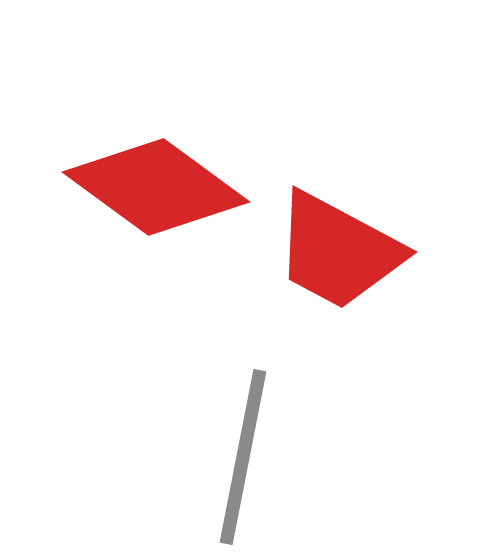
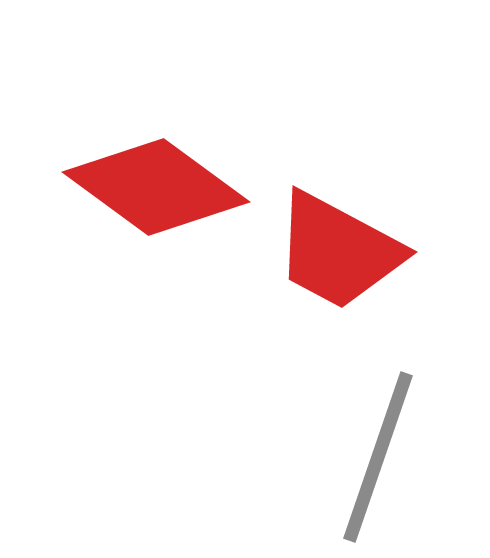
gray line: moved 135 px right; rotated 8 degrees clockwise
